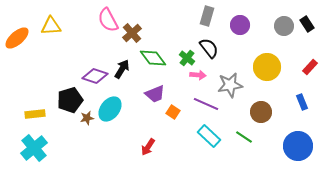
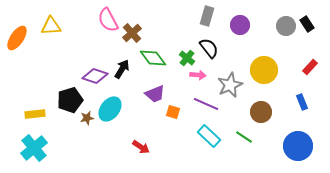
gray circle: moved 2 px right
orange ellipse: rotated 15 degrees counterclockwise
yellow circle: moved 3 px left, 3 px down
gray star: rotated 15 degrees counterclockwise
orange square: rotated 16 degrees counterclockwise
red arrow: moved 7 px left; rotated 90 degrees counterclockwise
